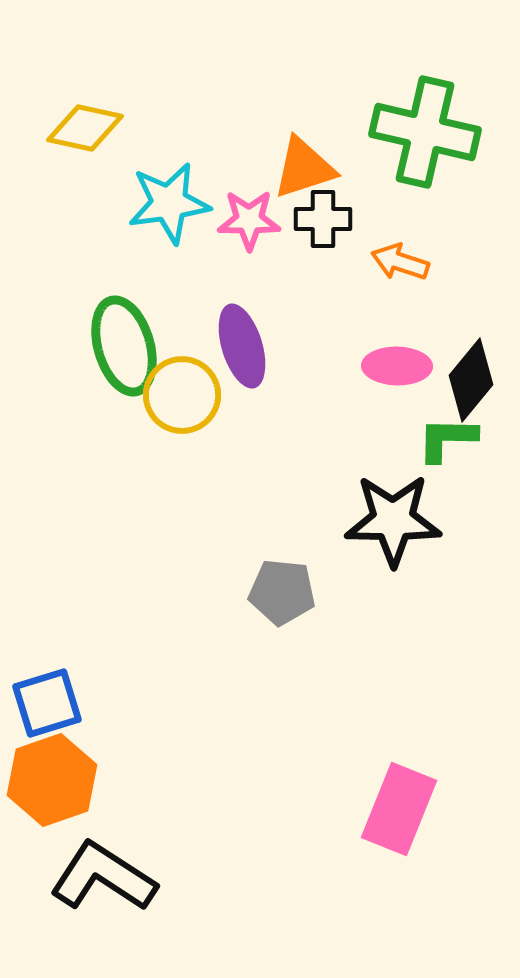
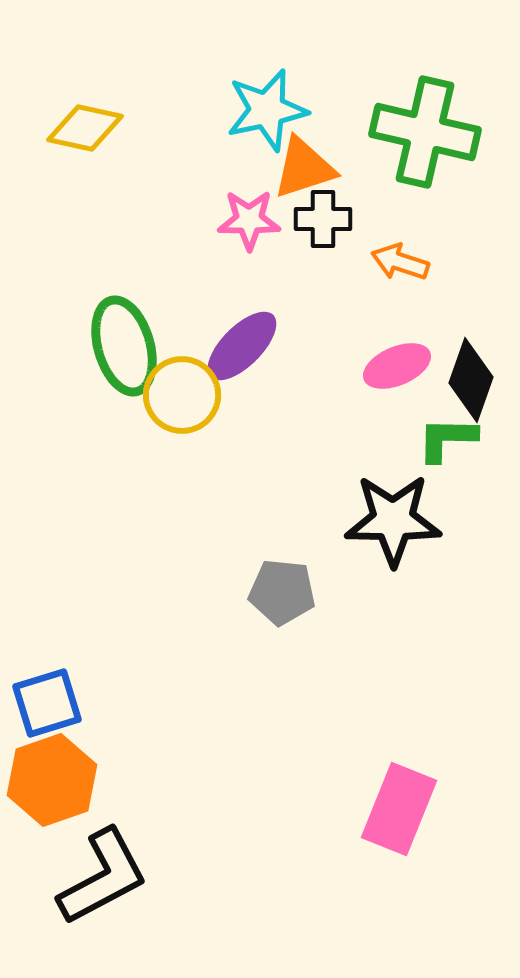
cyan star: moved 98 px right, 93 px up; rotated 4 degrees counterclockwise
purple ellipse: rotated 62 degrees clockwise
pink ellipse: rotated 24 degrees counterclockwise
black diamond: rotated 20 degrees counterclockwise
black L-shape: rotated 119 degrees clockwise
